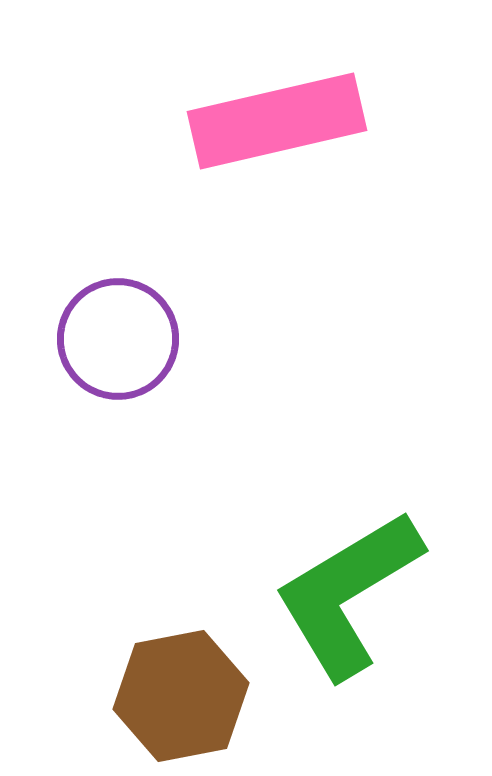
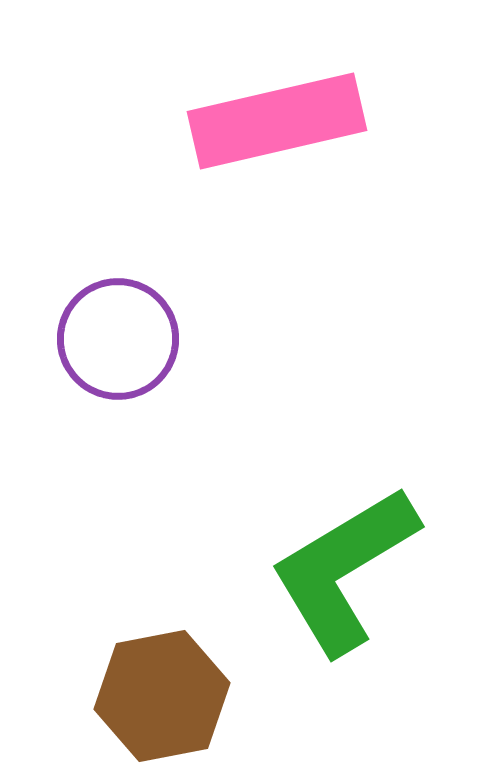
green L-shape: moved 4 px left, 24 px up
brown hexagon: moved 19 px left
